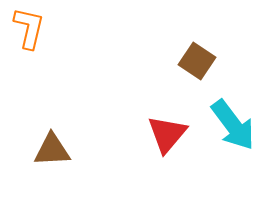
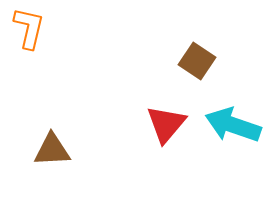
cyan arrow: rotated 146 degrees clockwise
red triangle: moved 1 px left, 10 px up
